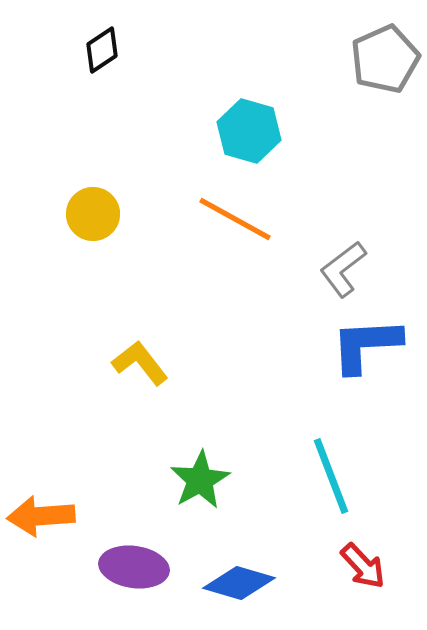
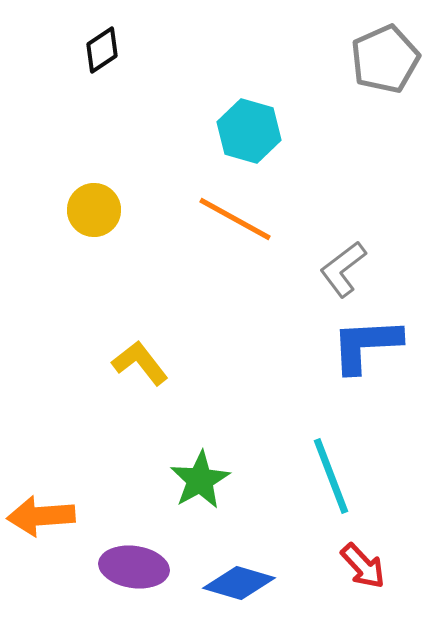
yellow circle: moved 1 px right, 4 px up
